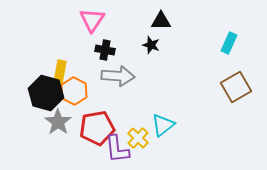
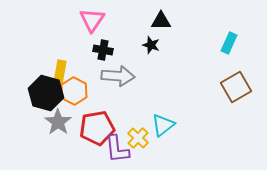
black cross: moved 2 px left
